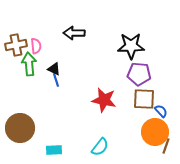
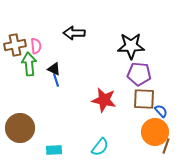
brown cross: moved 1 px left
